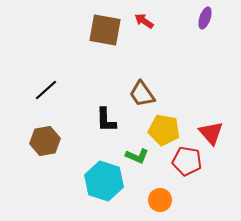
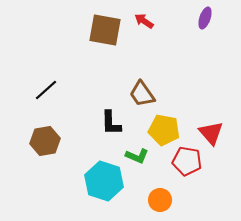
black L-shape: moved 5 px right, 3 px down
